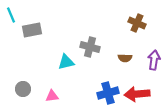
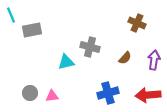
brown semicircle: rotated 48 degrees counterclockwise
gray circle: moved 7 px right, 4 px down
red arrow: moved 11 px right, 1 px down
